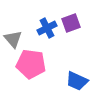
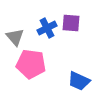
purple square: rotated 24 degrees clockwise
gray triangle: moved 2 px right, 2 px up
blue trapezoid: moved 2 px right
